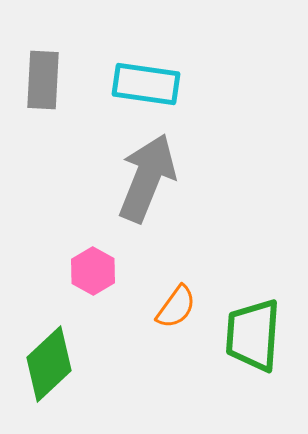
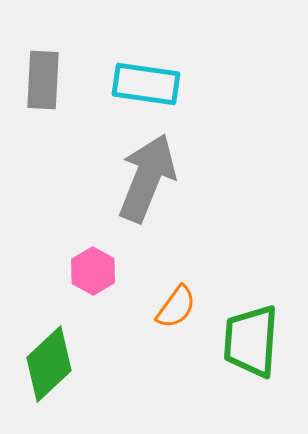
green trapezoid: moved 2 px left, 6 px down
